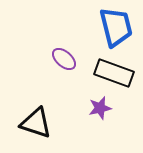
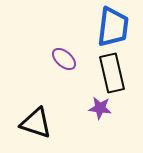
blue trapezoid: moved 3 px left; rotated 21 degrees clockwise
black rectangle: moved 2 px left; rotated 57 degrees clockwise
purple star: rotated 20 degrees clockwise
